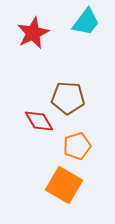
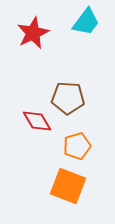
red diamond: moved 2 px left
orange square: moved 4 px right, 1 px down; rotated 9 degrees counterclockwise
